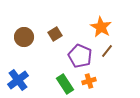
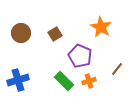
brown circle: moved 3 px left, 4 px up
brown line: moved 10 px right, 18 px down
blue cross: rotated 20 degrees clockwise
green rectangle: moved 1 px left, 3 px up; rotated 12 degrees counterclockwise
